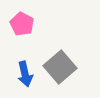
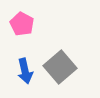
blue arrow: moved 3 px up
